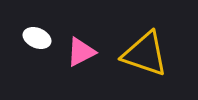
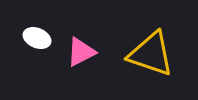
yellow triangle: moved 6 px right
